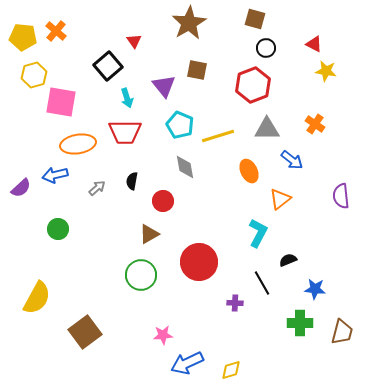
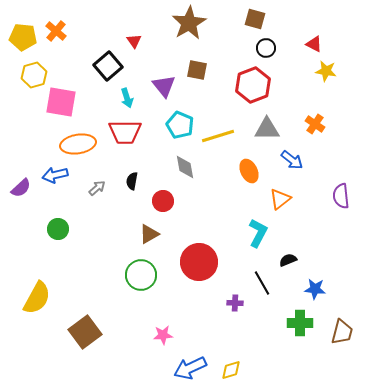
blue arrow at (187, 363): moved 3 px right, 5 px down
